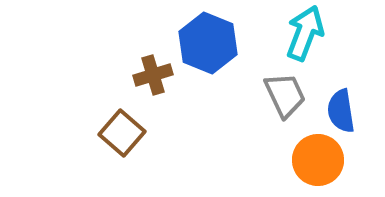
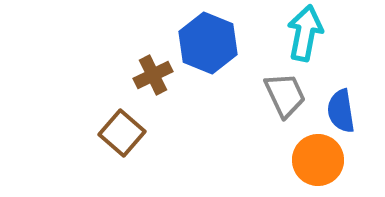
cyan arrow: rotated 10 degrees counterclockwise
brown cross: rotated 9 degrees counterclockwise
